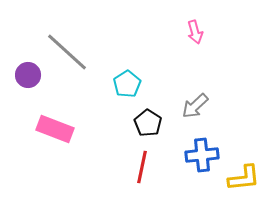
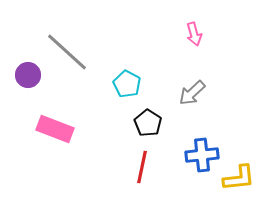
pink arrow: moved 1 px left, 2 px down
cyan pentagon: rotated 12 degrees counterclockwise
gray arrow: moved 3 px left, 13 px up
yellow L-shape: moved 5 px left
